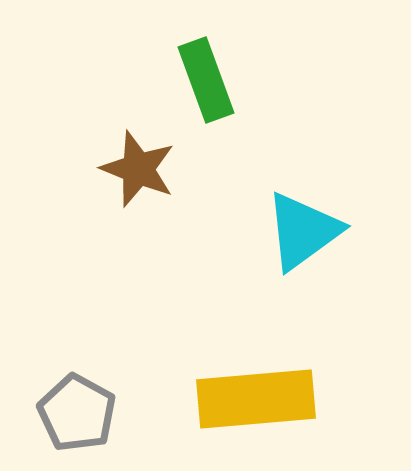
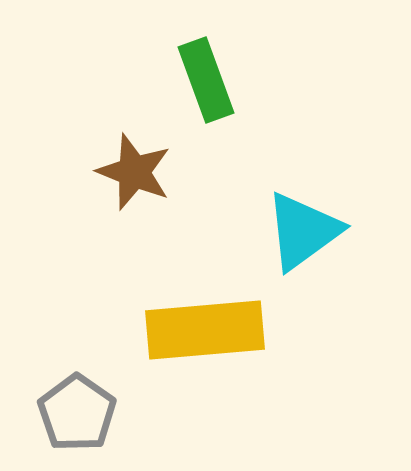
brown star: moved 4 px left, 3 px down
yellow rectangle: moved 51 px left, 69 px up
gray pentagon: rotated 6 degrees clockwise
